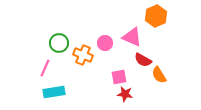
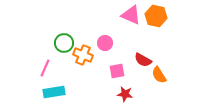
orange hexagon: rotated 25 degrees counterclockwise
pink triangle: moved 1 px left, 22 px up
green circle: moved 5 px right
pink square: moved 2 px left, 6 px up
